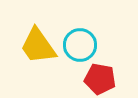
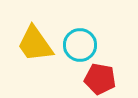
yellow trapezoid: moved 3 px left, 2 px up
